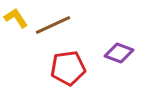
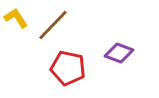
brown line: rotated 21 degrees counterclockwise
red pentagon: rotated 20 degrees clockwise
